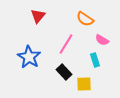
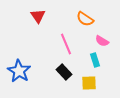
red triangle: rotated 14 degrees counterclockwise
pink semicircle: moved 1 px down
pink line: rotated 55 degrees counterclockwise
blue star: moved 10 px left, 14 px down
yellow square: moved 5 px right, 1 px up
